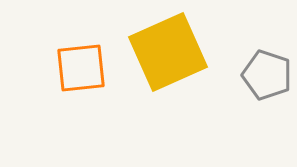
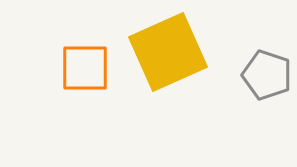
orange square: moved 4 px right; rotated 6 degrees clockwise
